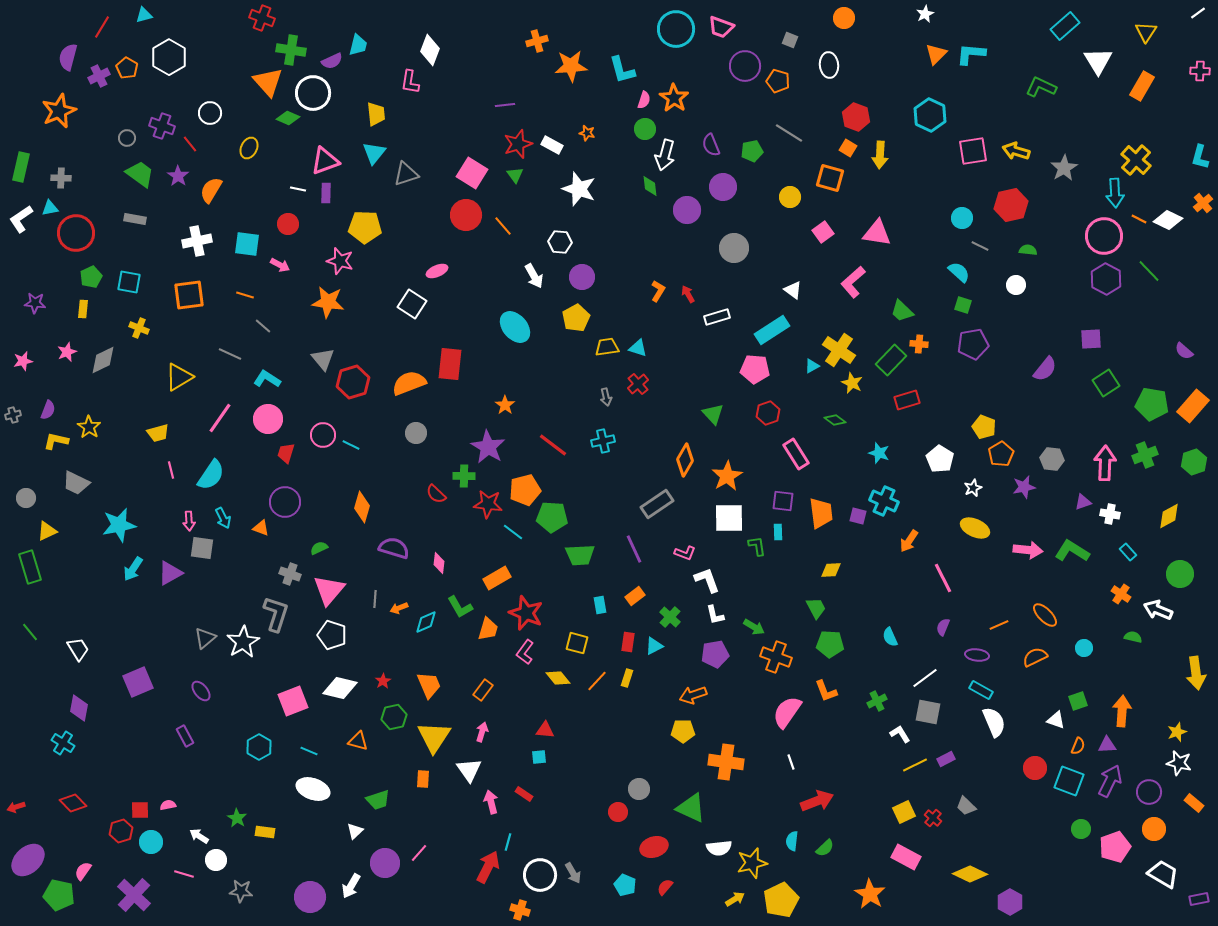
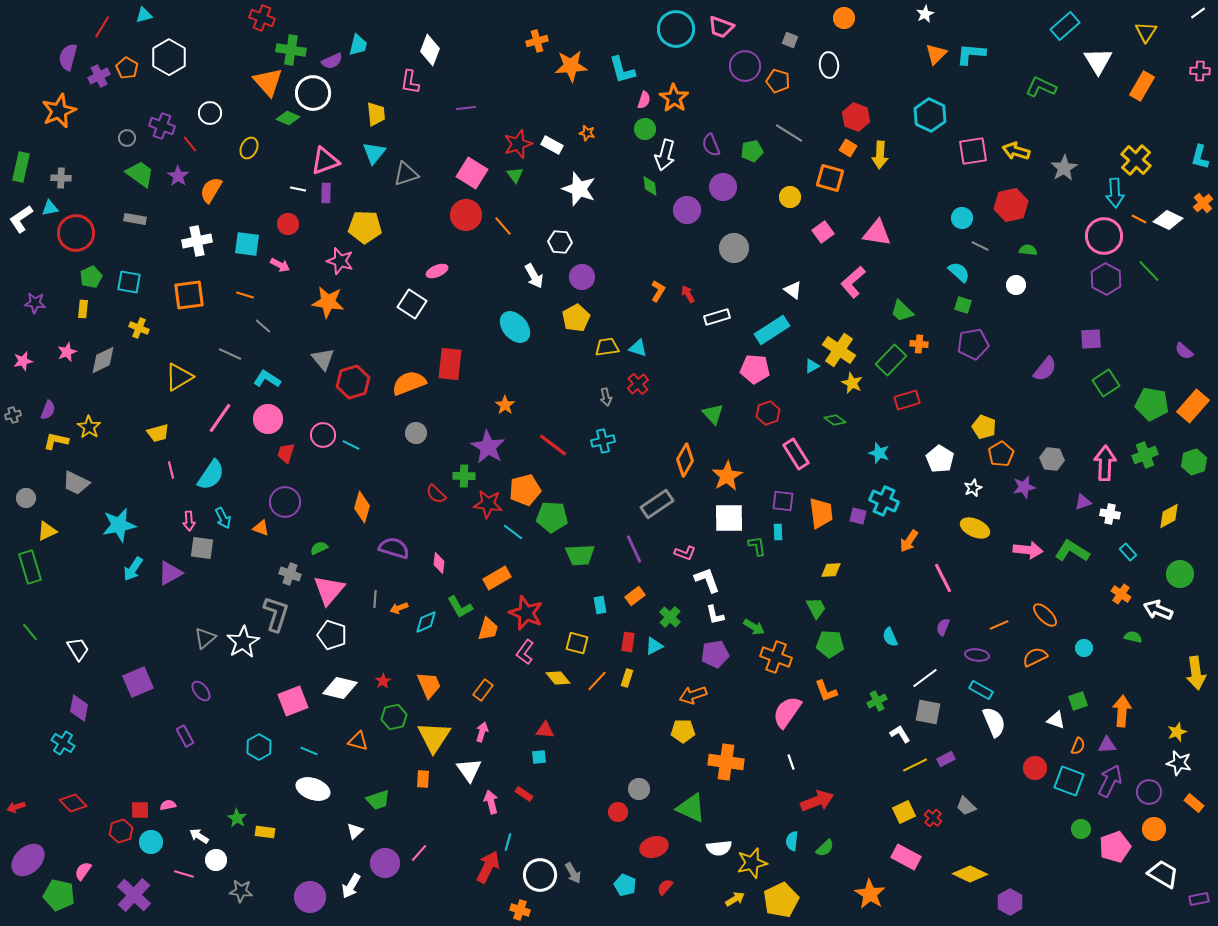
purple line at (505, 105): moved 39 px left, 3 px down
